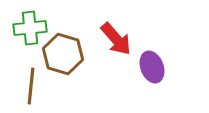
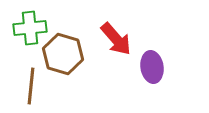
purple ellipse: rotated 12 degrees clockwise
